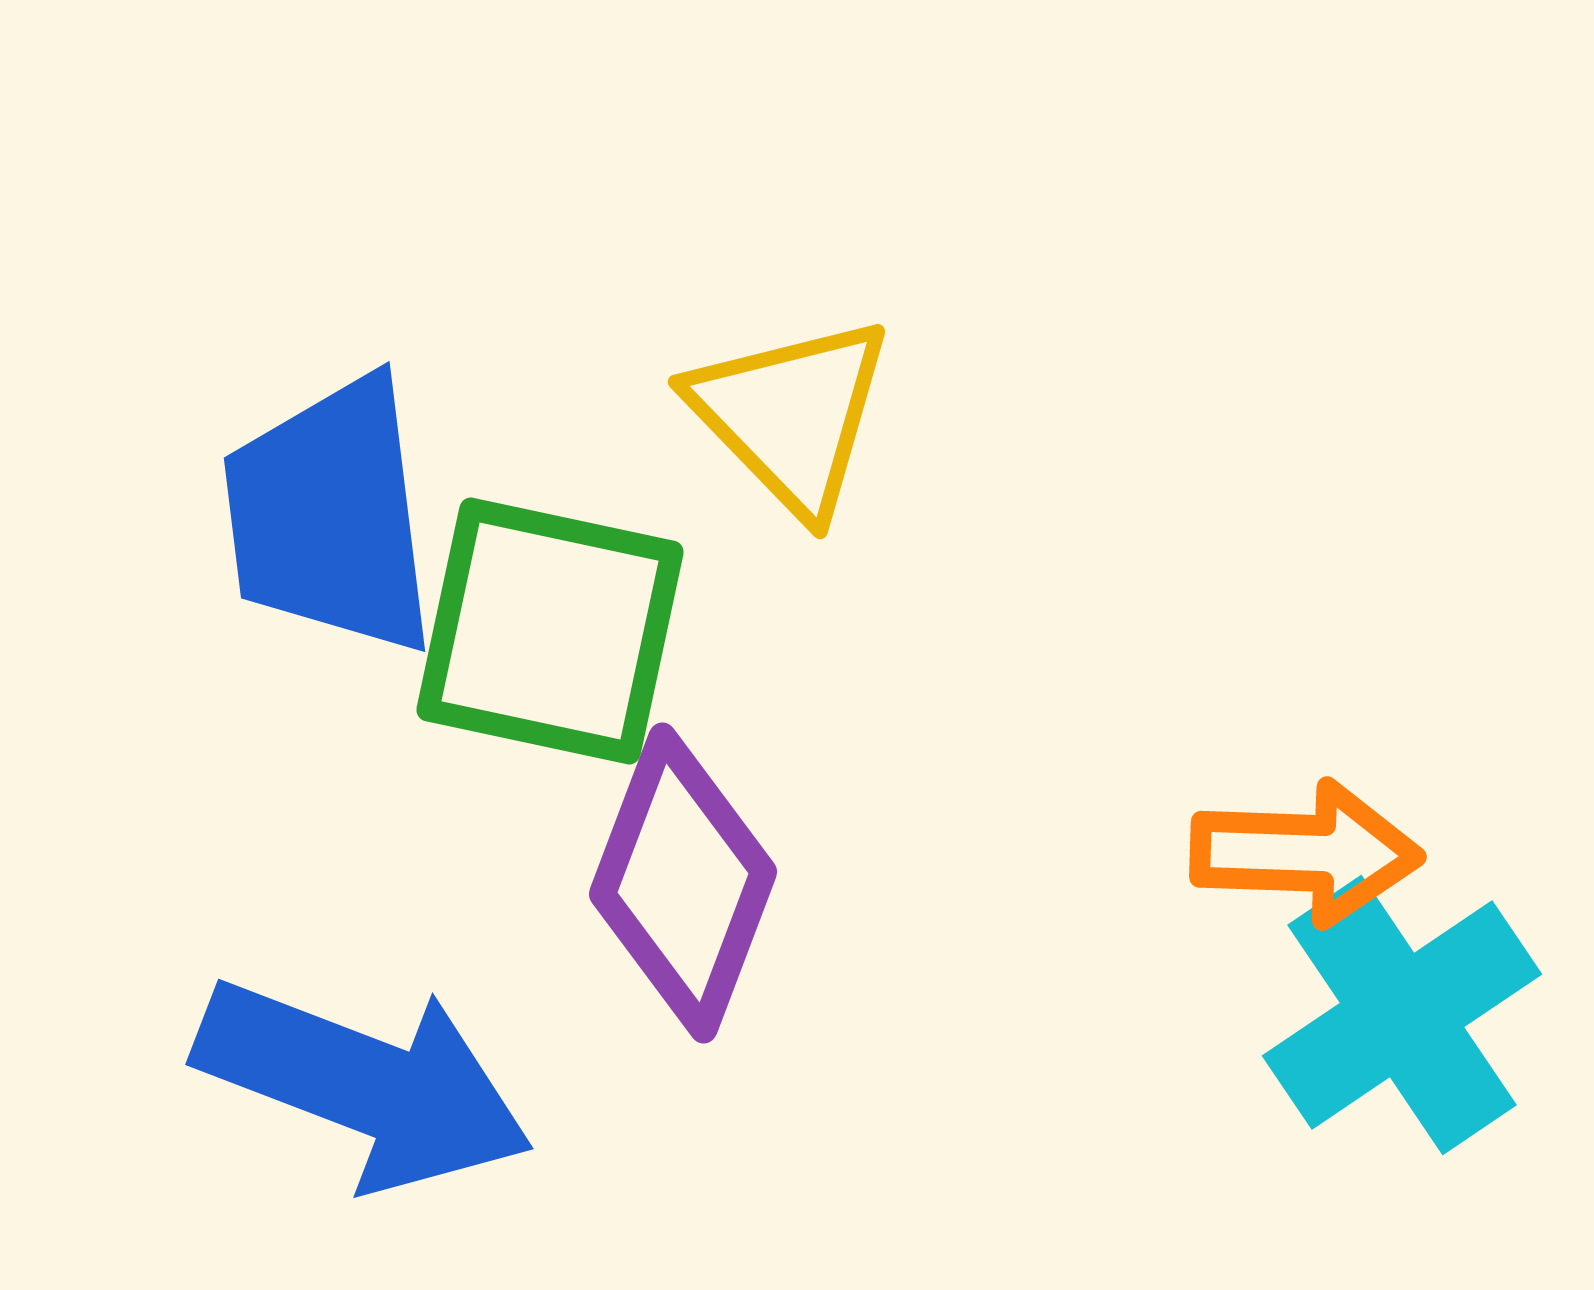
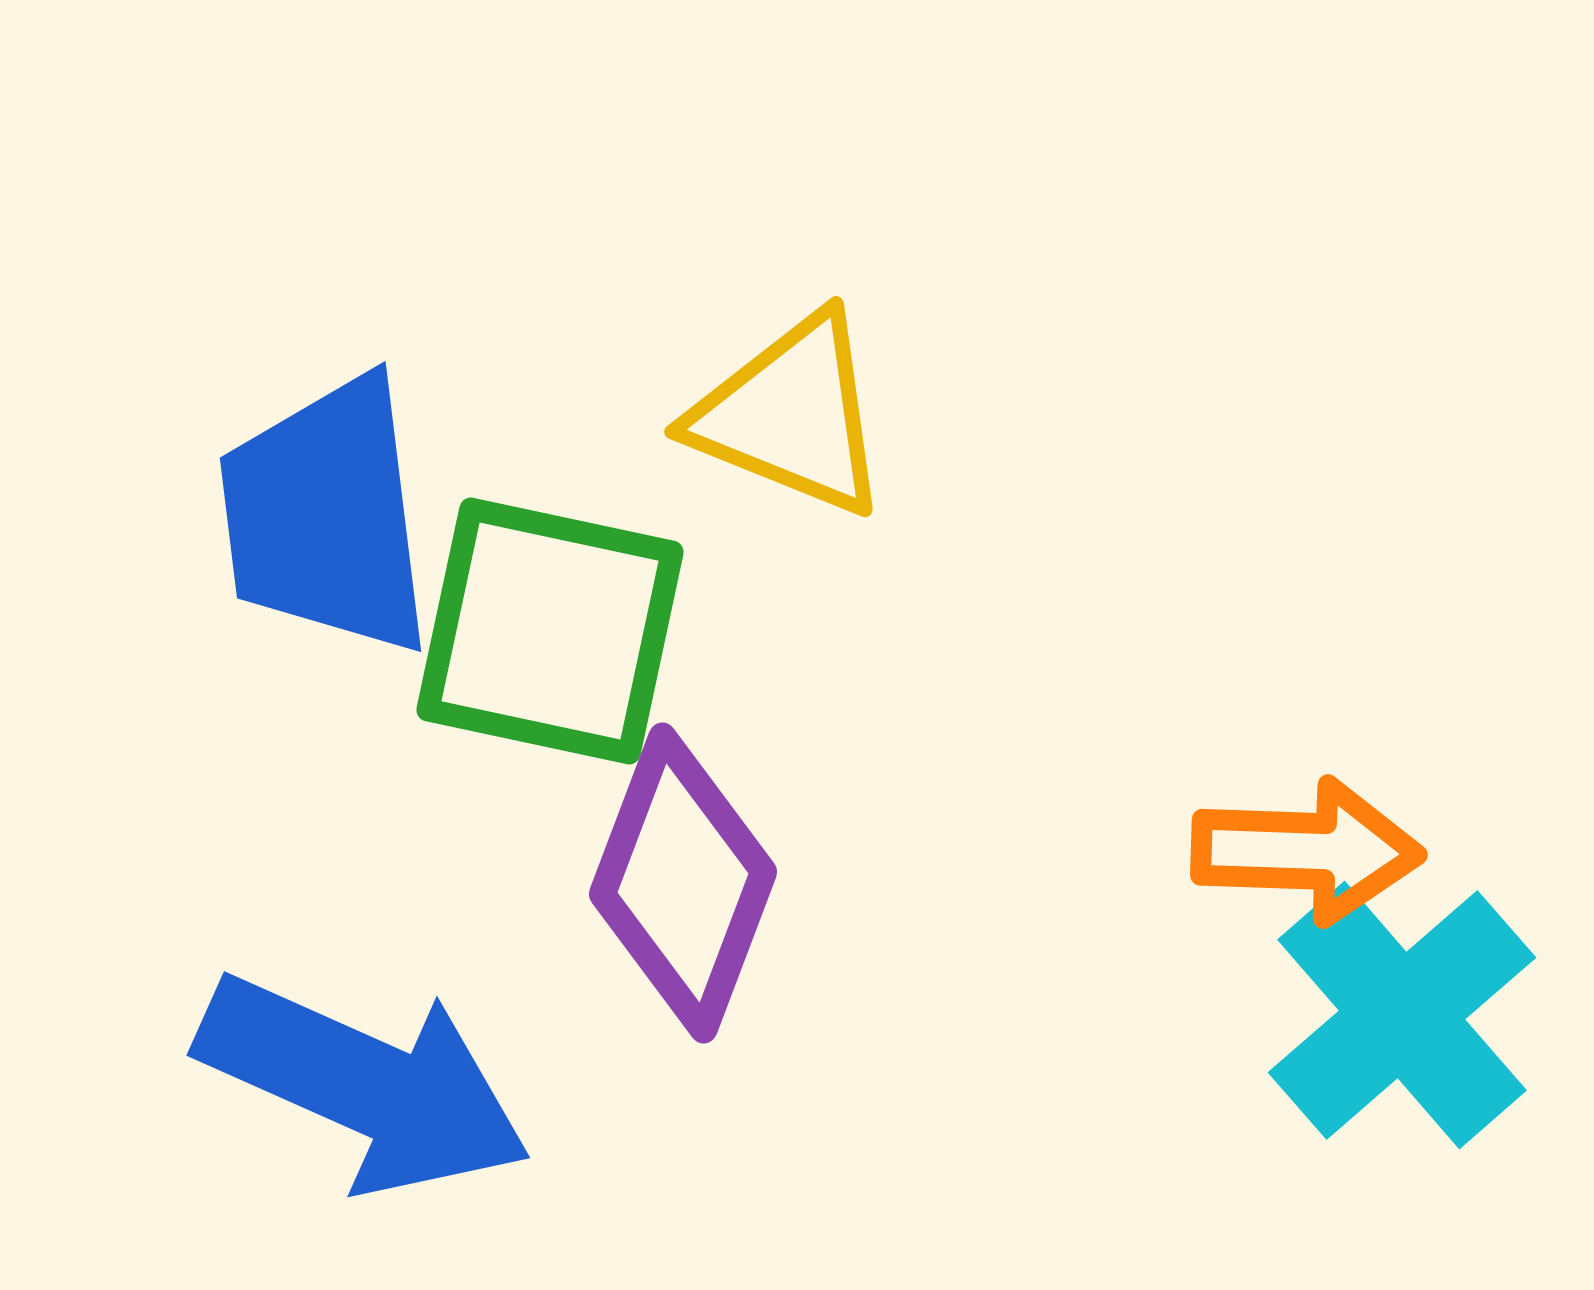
yellow triangle: rotated 24 degrees counterclockwise
blue trapezoid: moved 4 px left
orange arrow: moved 1 px right, 2 px up
cyan cross: rotated 7 degrees counterclockwise
blue arrow: rotated 3 degrees clockwise
